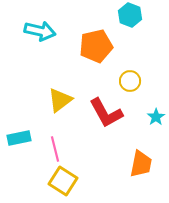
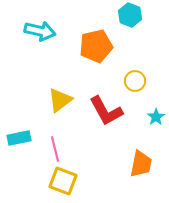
yellow circle: moved 5 px right
red L-shape: moved 2 px up
yellow square: rotated 12 degrees counterclockwise
